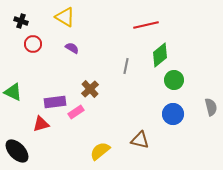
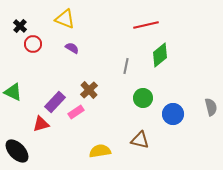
yellow triangle: moved 2 px down; rotated 10 degrees counterclockwise
black cross: moved 1 px left, 5 px down; rotated 24 degrees clockwise
green circle: moved 31 px left, 18 px down
brown cross: moved 1 px left, 1 px down
purple rectangle: rotated 40 degrees counterclockwise
yellow semicircle: rotated 30 degrees clockwise
